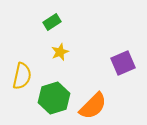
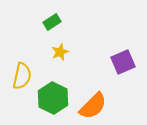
purple square: moved 1 px up
green hexagon: moved 1 px left; rotated 16 degrees counterclockwise
